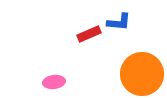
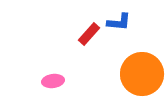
red rectangle: rotated 25 degrees counterclockwise
pink ellipse: moved 1 px left, 1 px up
